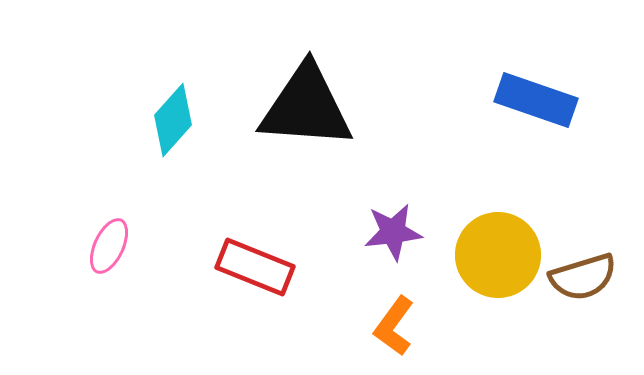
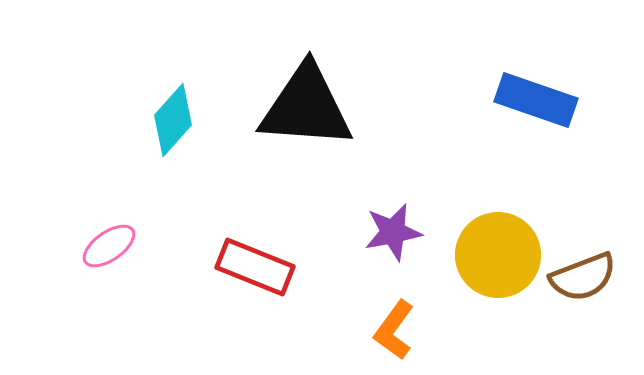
purple star: rotated 4 degrees counterclockwise
pink ellipse: rotated 30 degrees clockwise
brown semicircle: rotated 4 degrees counterclockwise
orange L-shape: moved 4 px down
